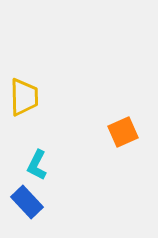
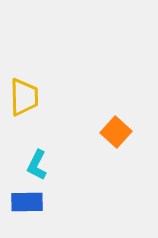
orange square: moved 7 px left; rotated 24 degrees counterclockwise
blue rectangle: rotated 48 degrees counterclockwise
